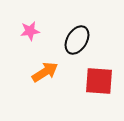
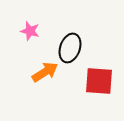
pink star: rotated 24 degrees clockwise
black ellipse: moved 7 px left, 8 px down; rotated 12 degrees counterclockwise
